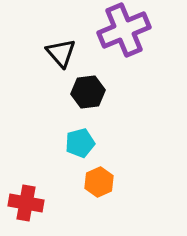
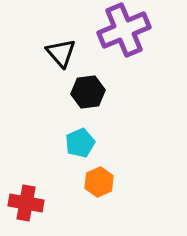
cyan pentagon: rotated 8 degrees counterclockwise
